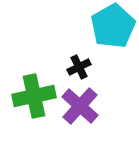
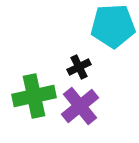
cyan pentagon: rotated 27 degrees clockwise
purple cross: rotated 9 degrees clockwise
